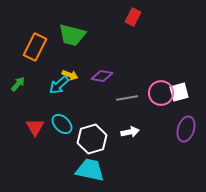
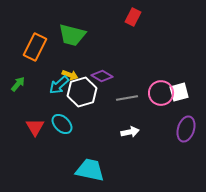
purple diamond: rotated 20 degrees clockwise
white hexagon: moved 10 px left, 47 px up
